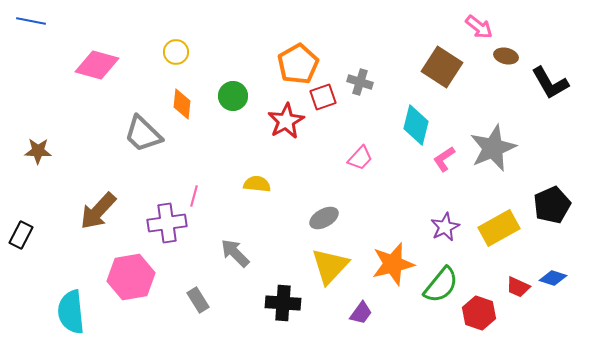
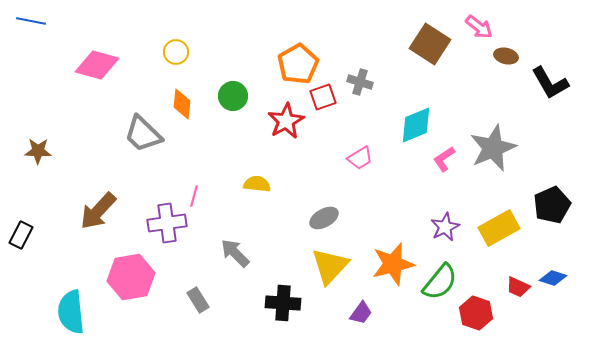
brown square: moved 12 px left, 23 px up
cyan diamond: rotated 54 degrees clockwise
pink trapezoid: rotated 16 degrees clockwise
green semicircle: moved 1 px left, 3 px up
red hexagon: moved 3 px left
